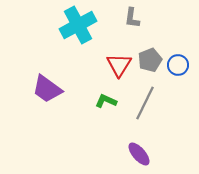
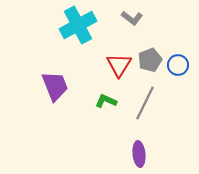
gray L-shape: rotated 60 degrees counterclockwise
purple trapezoid: moved 8 px right, 3 px up; rotated 148 degrees counterclockwise
purple ellipse: rotated 35 degrees clockwise
